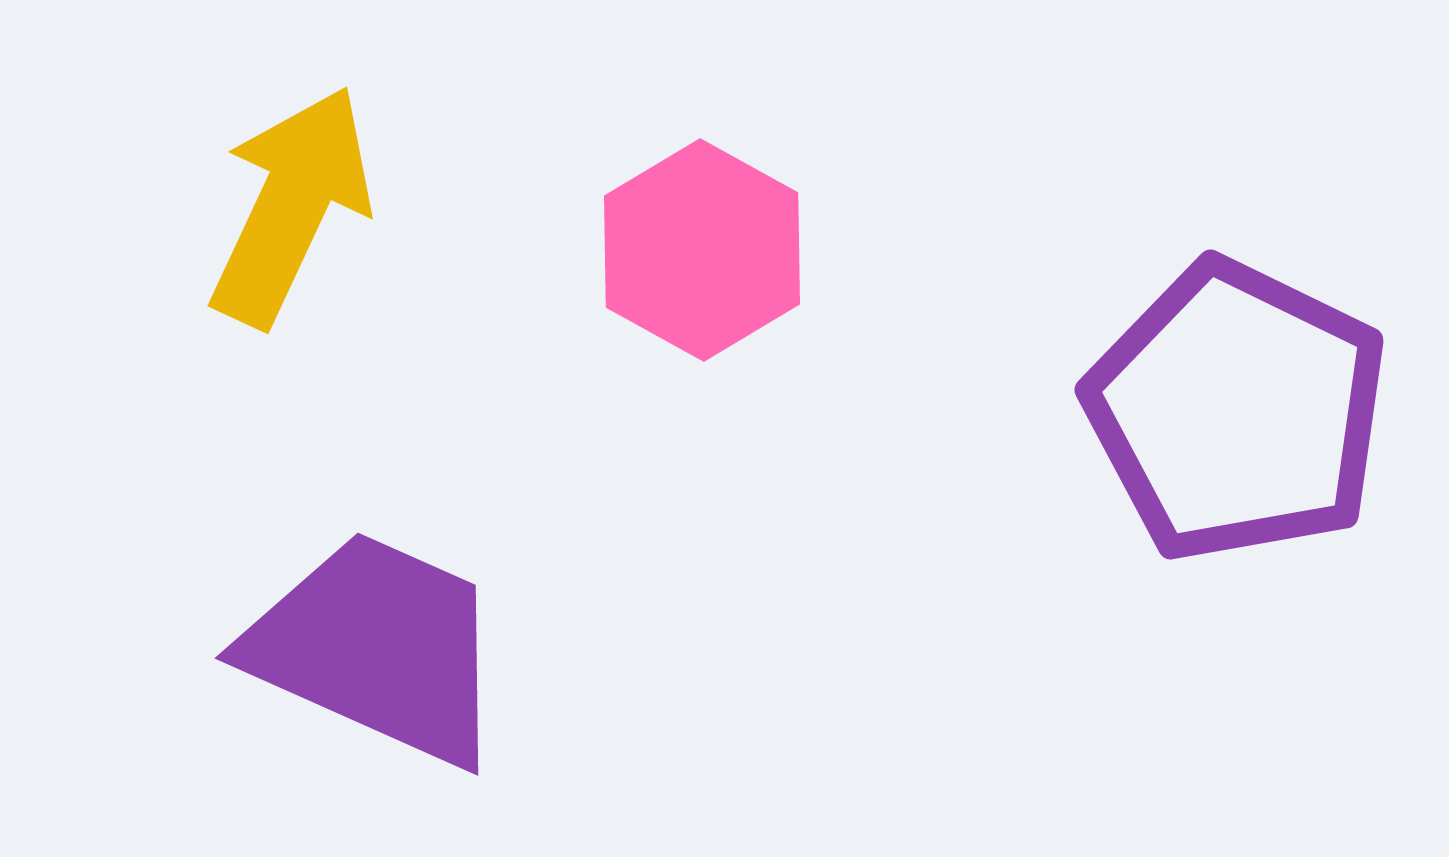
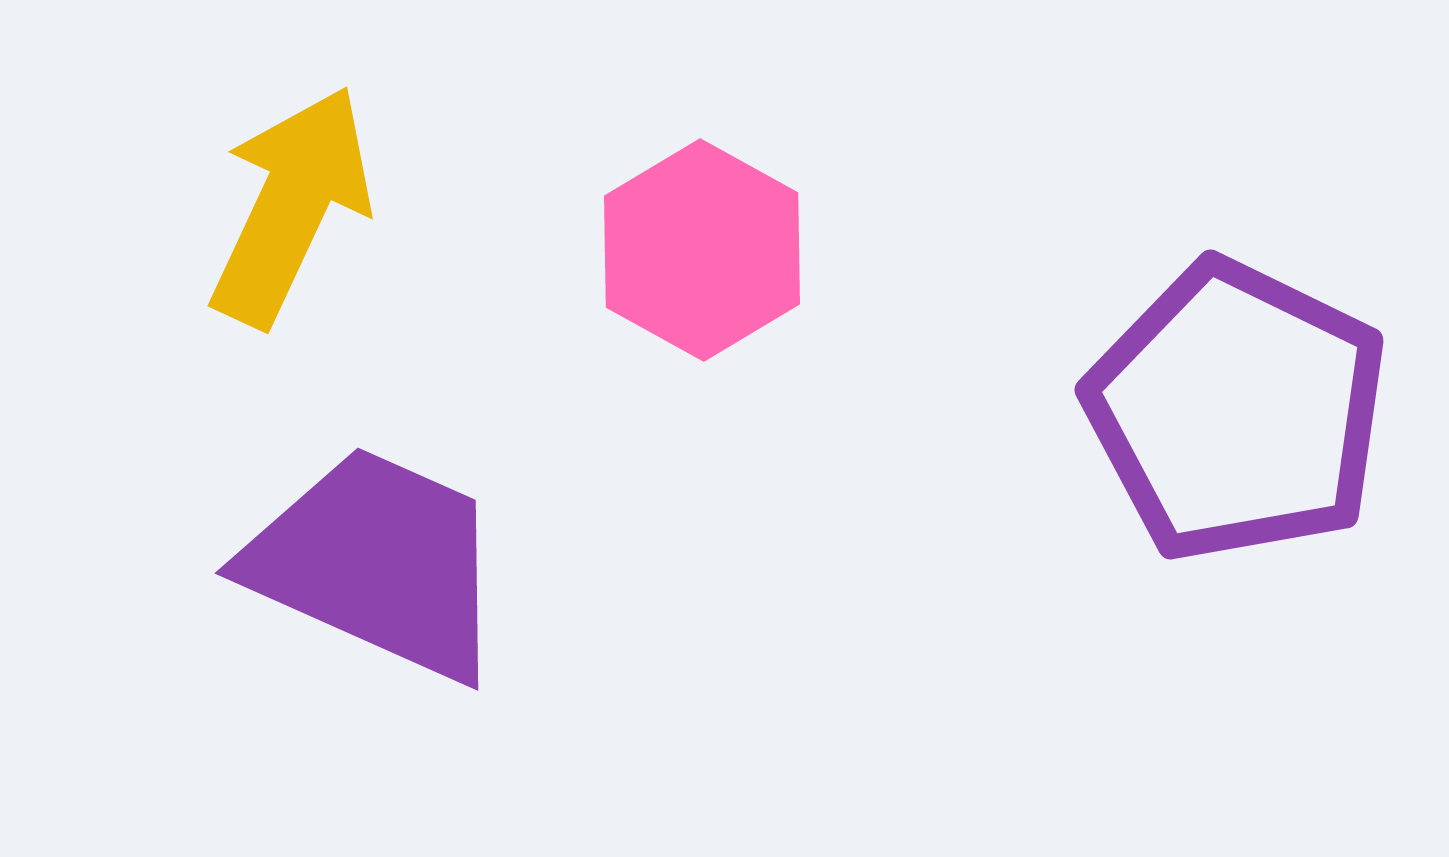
purple trapezoid: moved 85 px up
